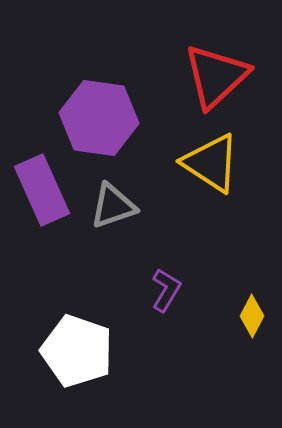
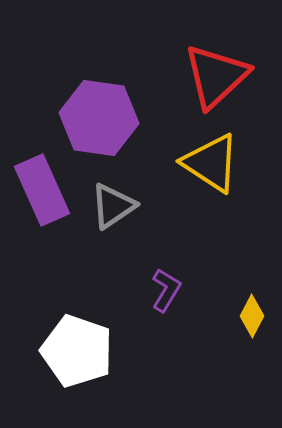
gray triangle: rotated 15 degrees counterclockwise
